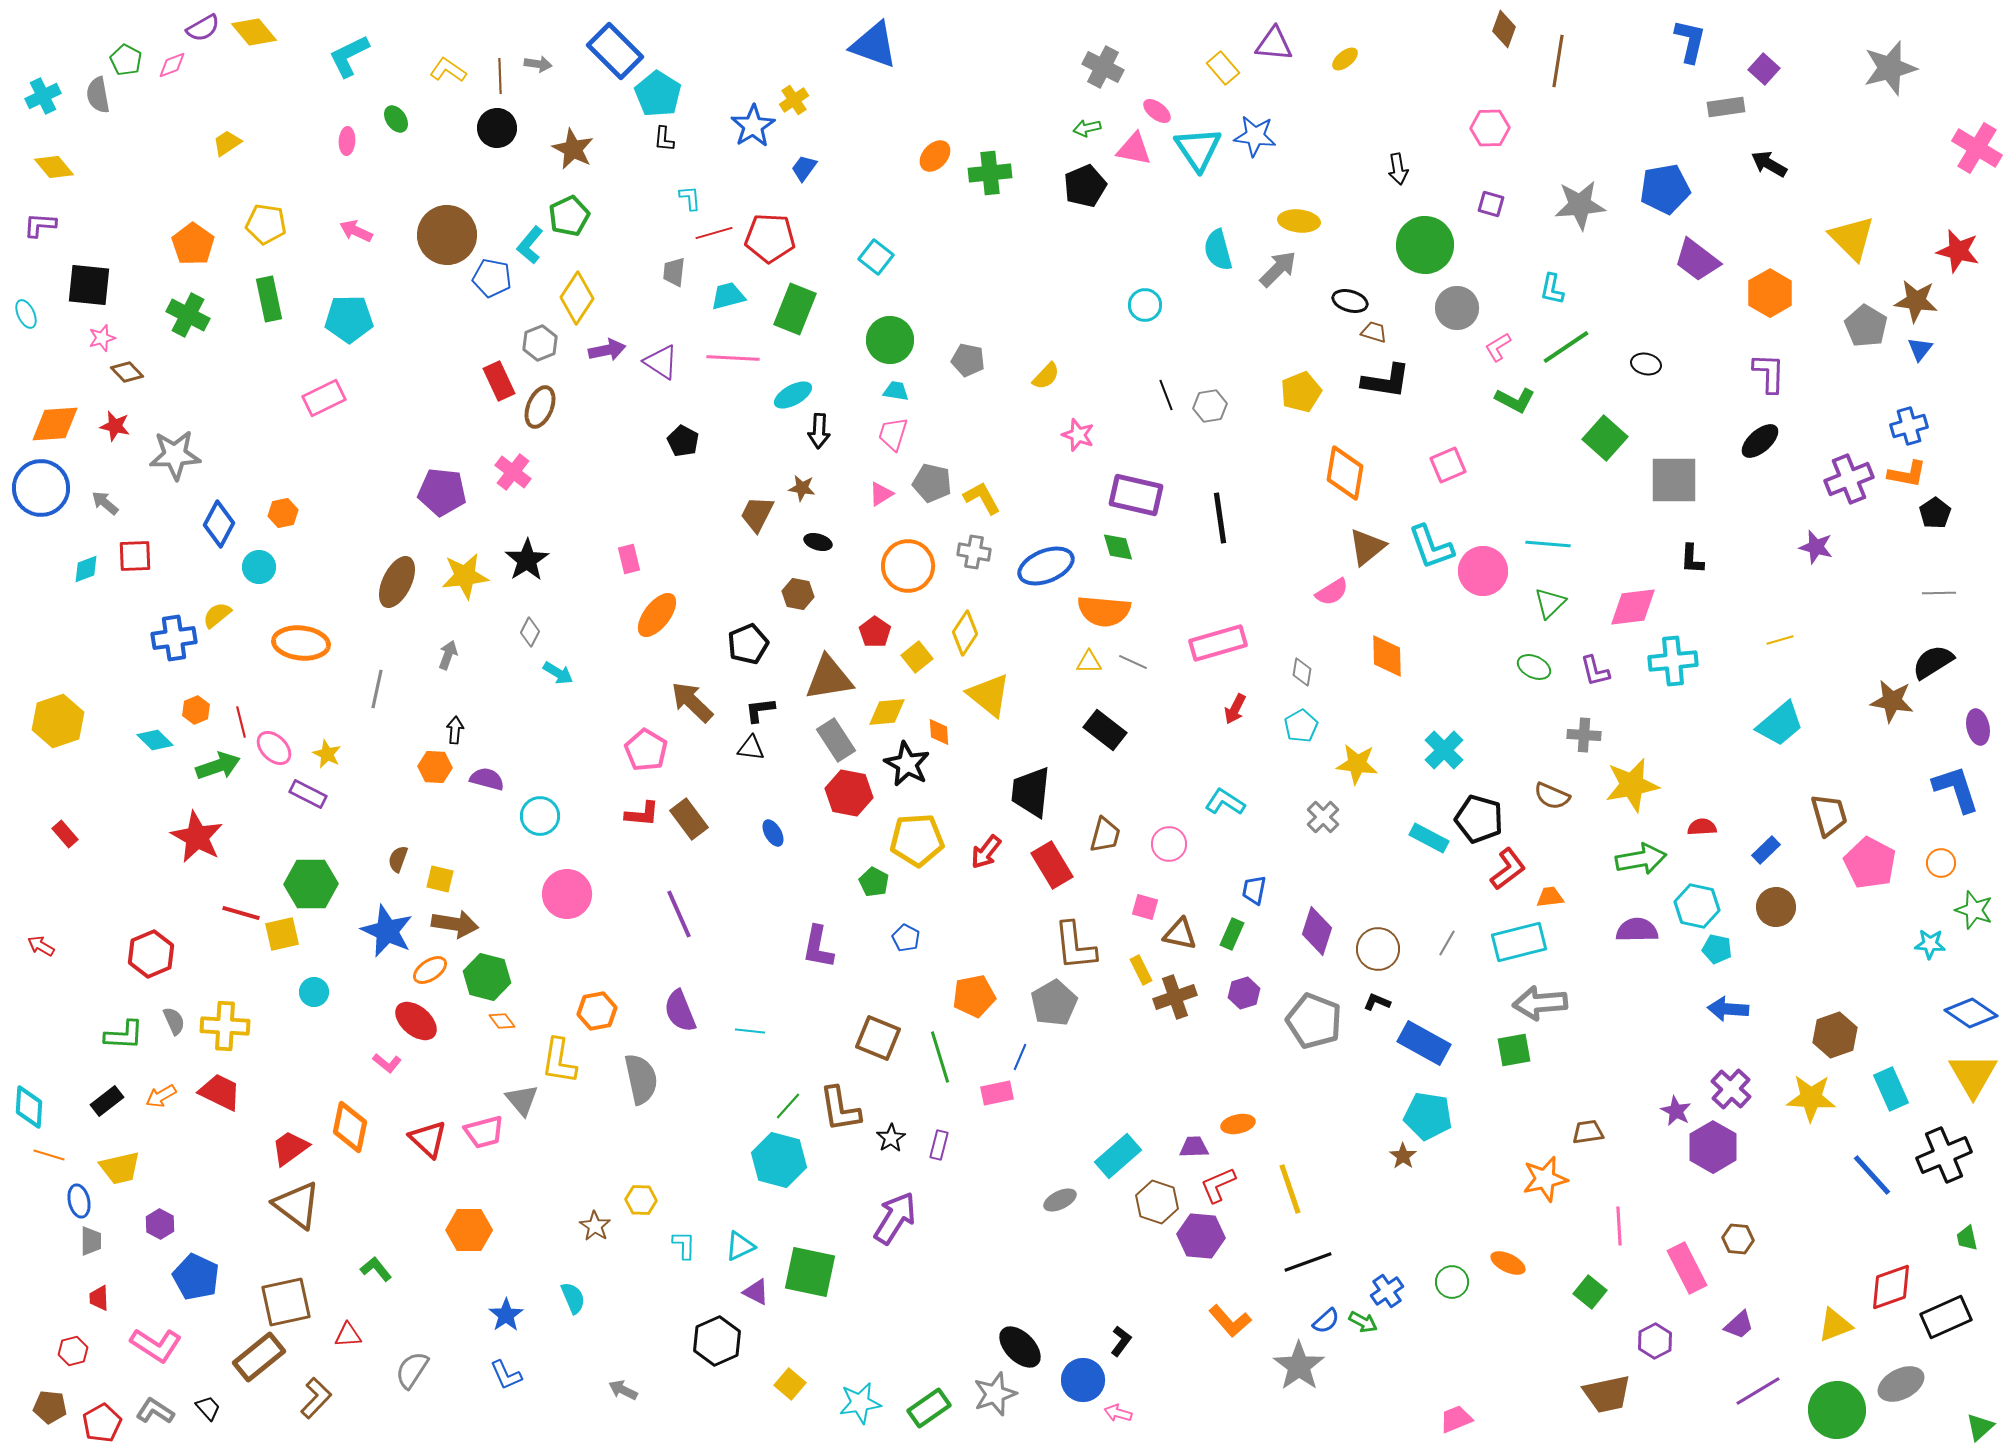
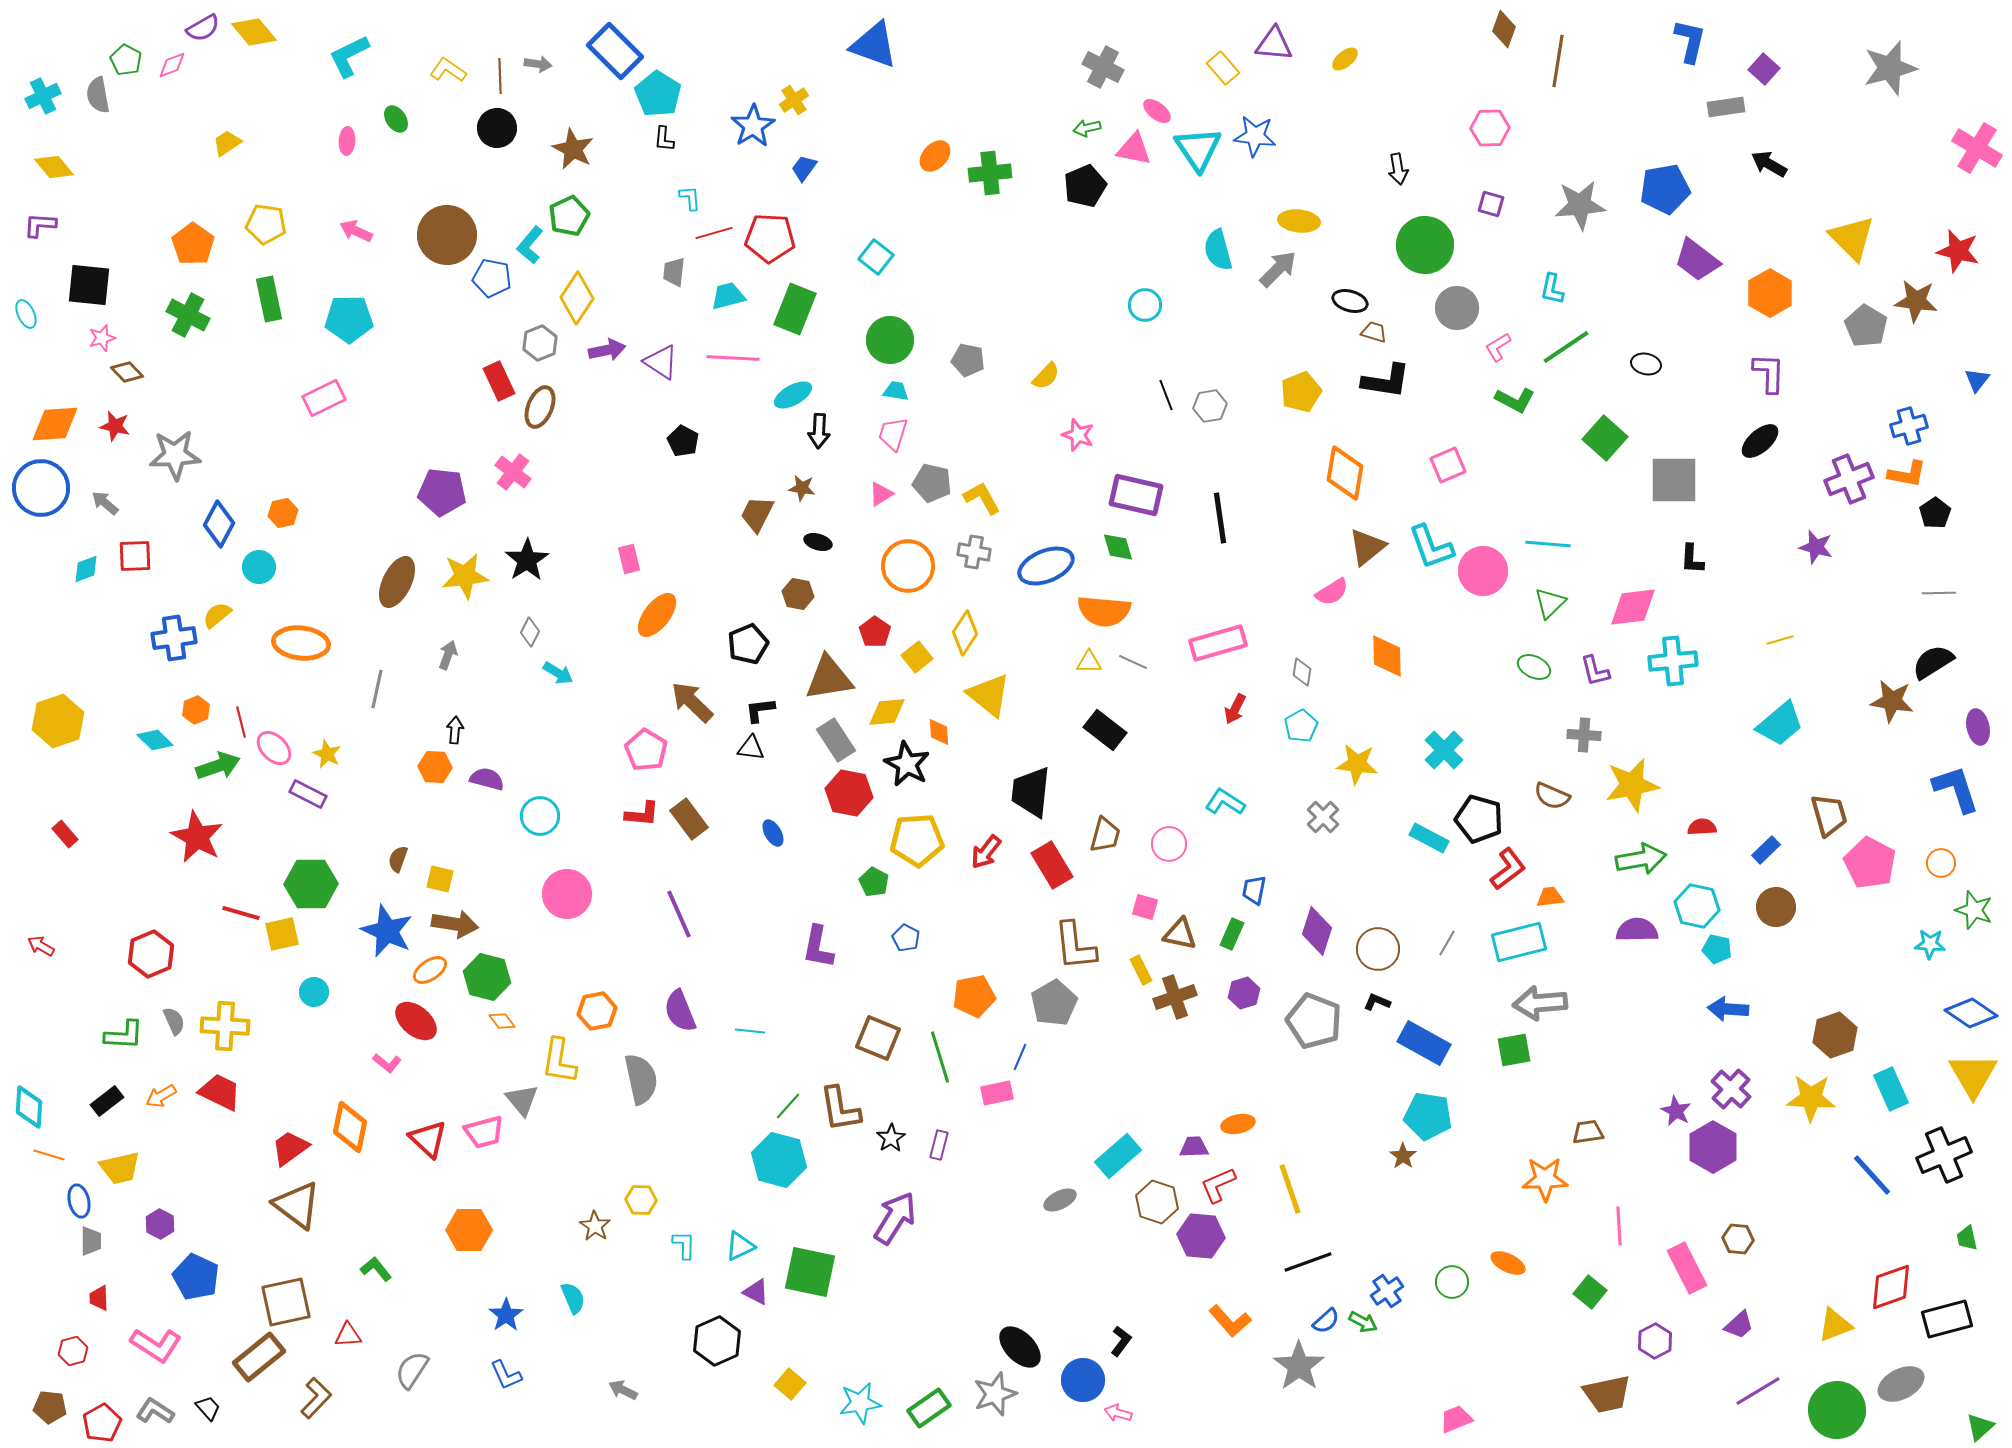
blue triangle at (1920, 349): moved 57 px right, 31 px down
orange star at (1545, 1179): rotated 12 degrees clockwise
black rectangle at (1946, 1317): moved 1 px right, 2 px down; rotated 9 degrees clockwise
